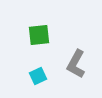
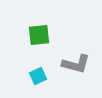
gray L-shape: rotated 104 degrees counterclockwise
